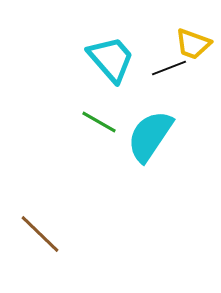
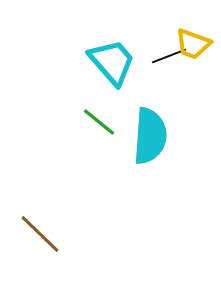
cyan trapezoid: moved 1 px right, 3 px down
black line: moved 12 px up
green line: rotated 9 degrees clockwise
cyan semicircle: rotated 150 degrees clockwise
